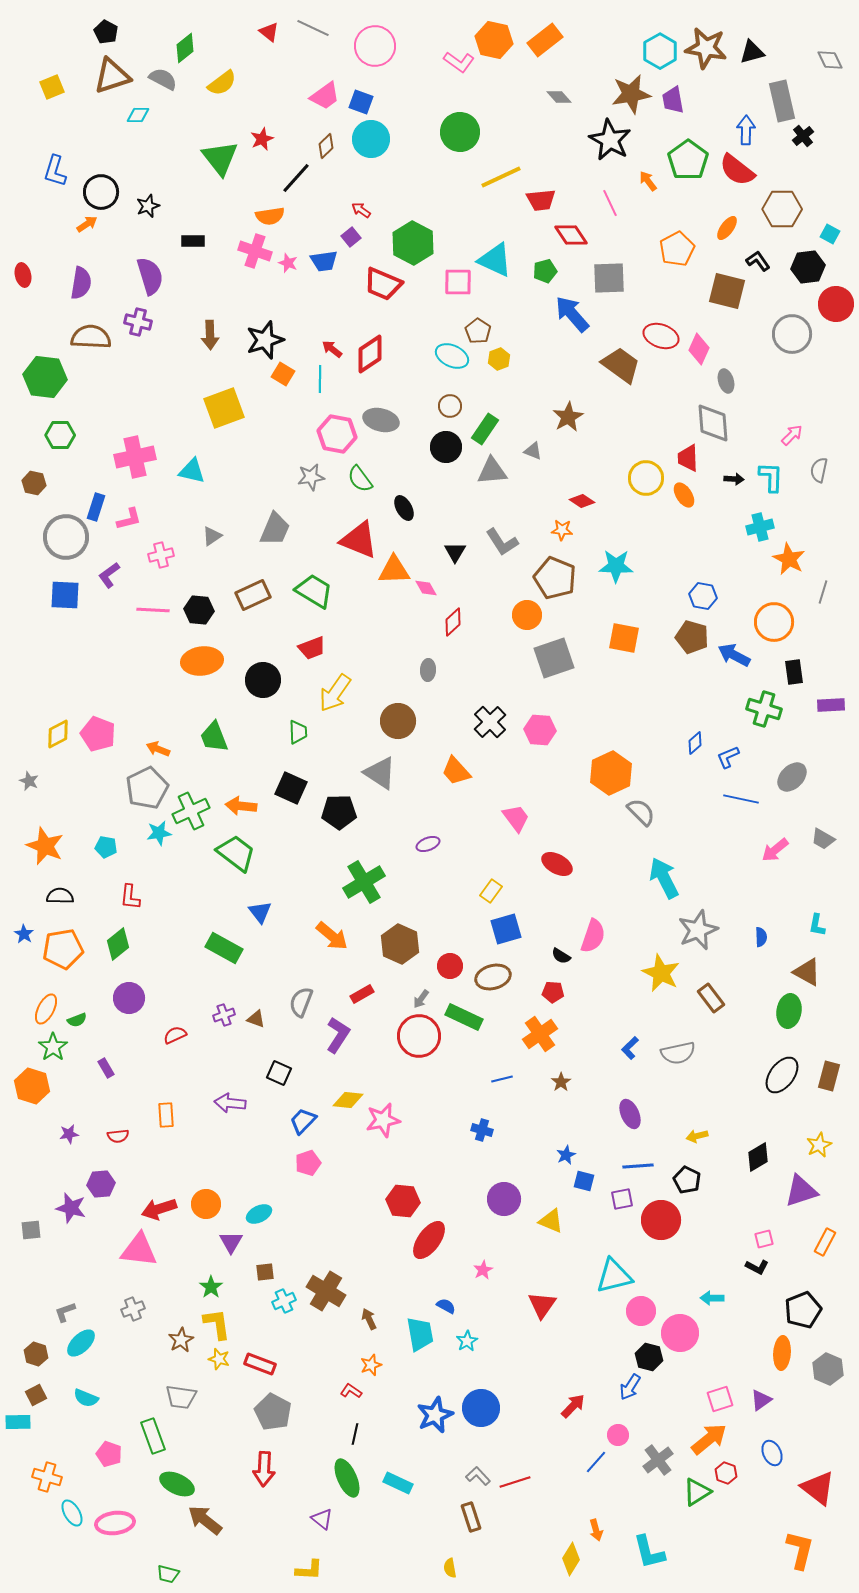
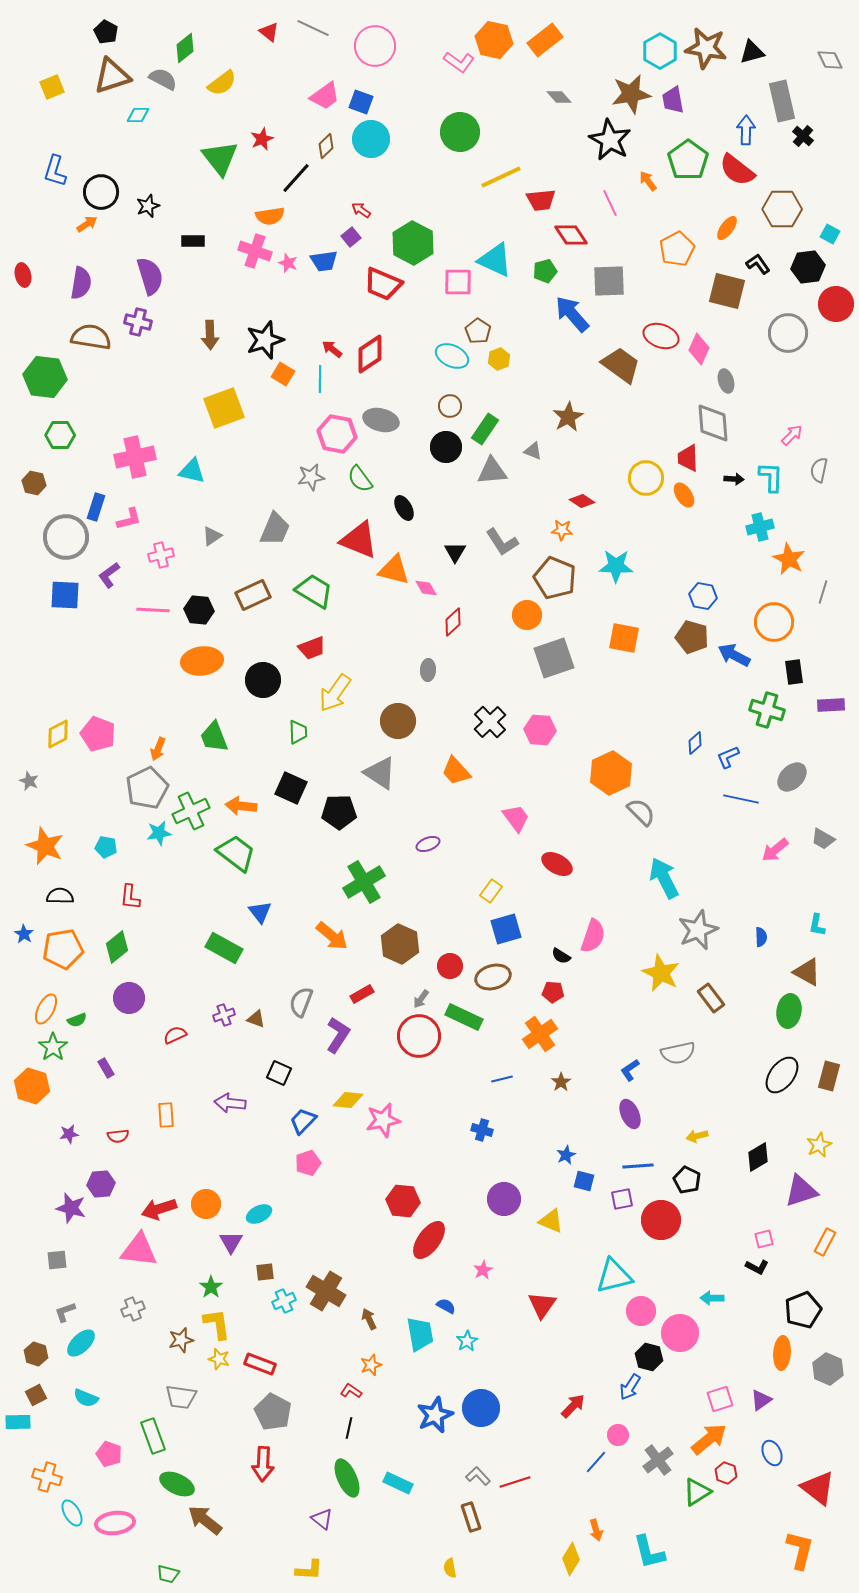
black cross at (803, 136): rotated 10 degrees counterclockwise
black L-shape at (758, 261): moved 3 px down
gray square at (609, 278): moved 3 px down
gray circle at (792, 334): moved 4 px left, 1 px up
brown semicircle at (91, 337): rotated 6 degrees clockwise
orange triangle at (394, 570): rotated 16 degrees clockwise
green cross at (764, 709): moved 3 px right, 1 px down
orange arrow at (158, 749): rotated 90 degrees counterclockwise
green diamond at (118, 944): moved 1 px left, 3 px down
blue L-shape at (630, 1048): moved 22 px down; rotated 10 degrees clockwise
gray square at (31, 1230): moved 26 px right, 30 px down
brown star at (181, 1340): rotated 15 degrees clockwise
black line at (355, 1434): moved 6 px left, 6 px up
red arrow at (264, 1469): moved 1 px left, 5 px up
